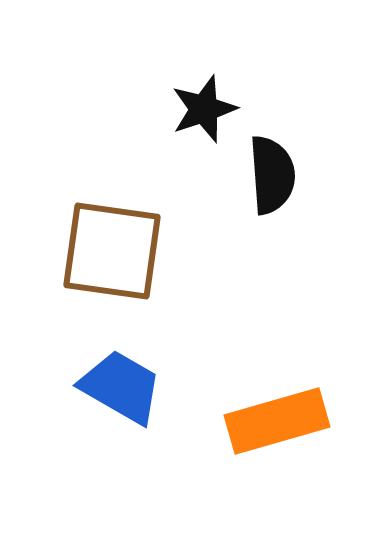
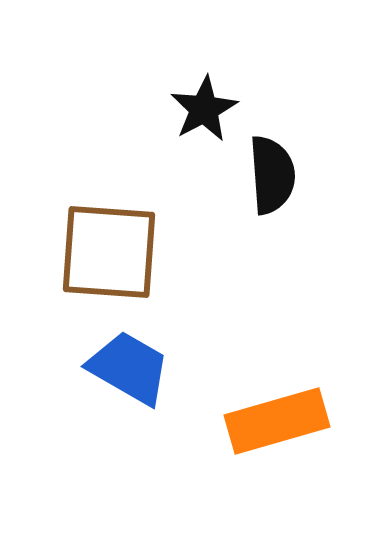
black star: rotated 10 degrees counterclockwise
brown square: moved 3 px left, 1 px down; rotated 4 degrees counterclockwise
blue trapezoid: moved 8 px right, 19 px up
